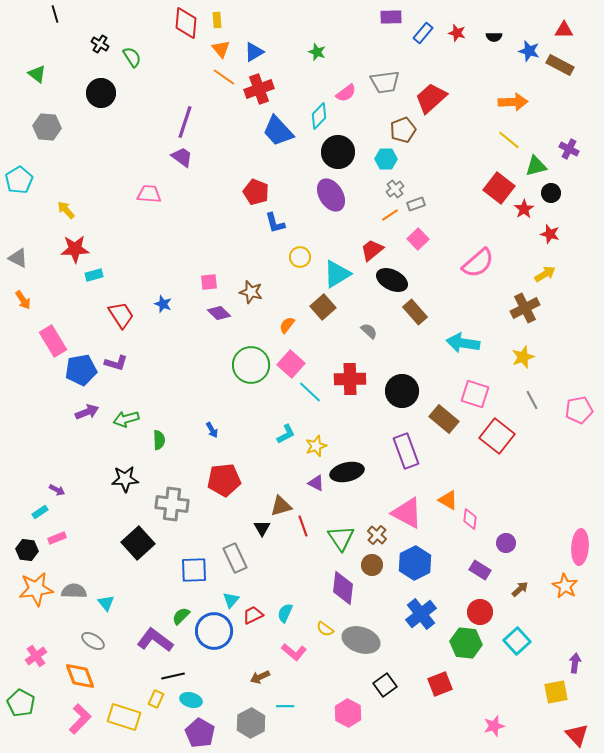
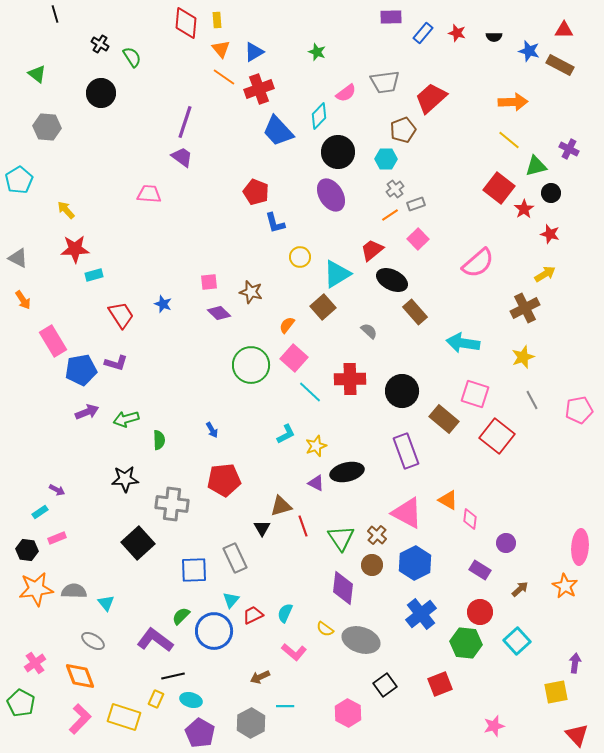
pink square at (291, 364): moved 3 px right, 6 px up
pink cross at (36, 656): moved 1 px left, 7 px down
